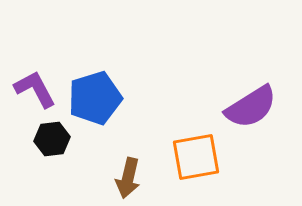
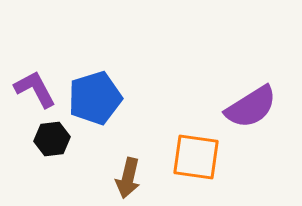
orange square: rotated 18 degrees clockwise
